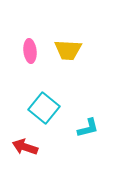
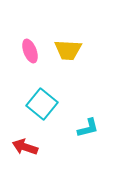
pink ellipse: rotated 15 degrees counterclockwise
cyan square: moved 2 px left, 4 px up
